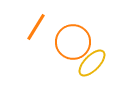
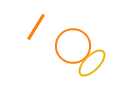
orange circle: moved 4 px down
